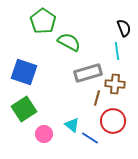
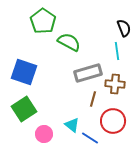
brown line: moved 4 px left, 1 px down
